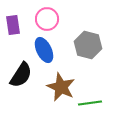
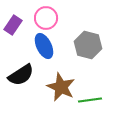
pink circle: moved 1 px left, 1 px up
purple rectangle: rotated 42 degrees clockwise
blue ellipse: moved 4 px up
black semicircle: rotated 24 degrees clockwise
green line: moved 3 px up
